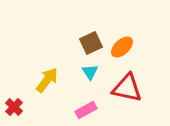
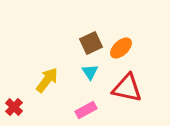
orange ellipse: moved 1 px left, 1 px down
